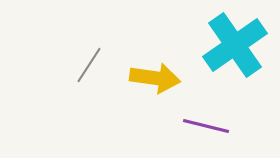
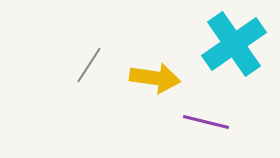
cyan cross: moved 1 px left, 1 px up
purple line: moved 4 px up
